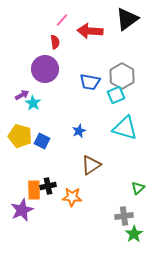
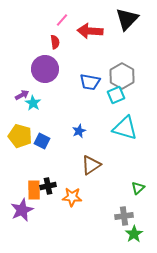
black triangle: rotated 10 degrees counterclockwise
